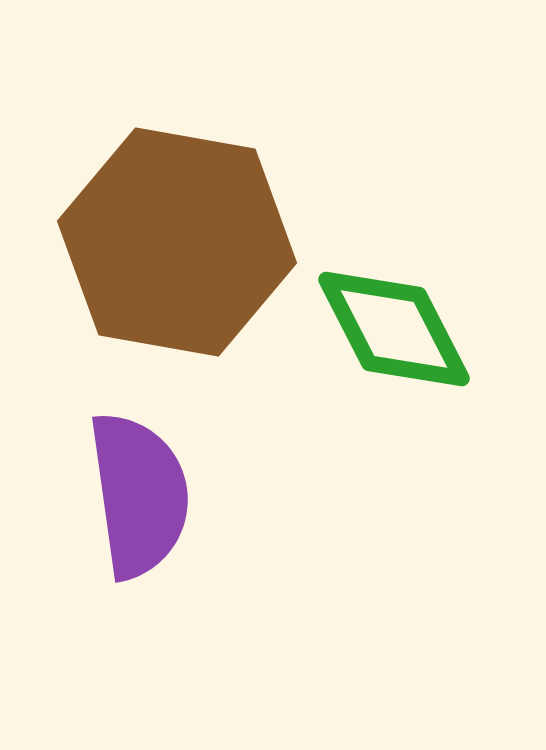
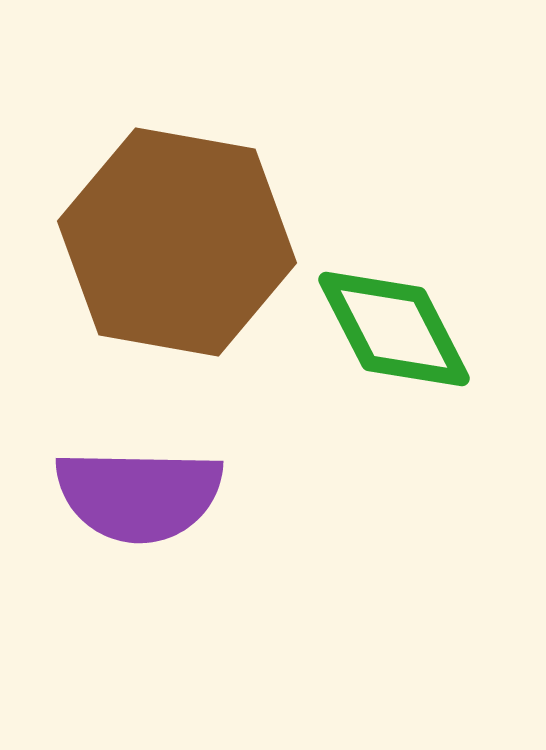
purple semicircle: rotated 99 degrees clockwise
